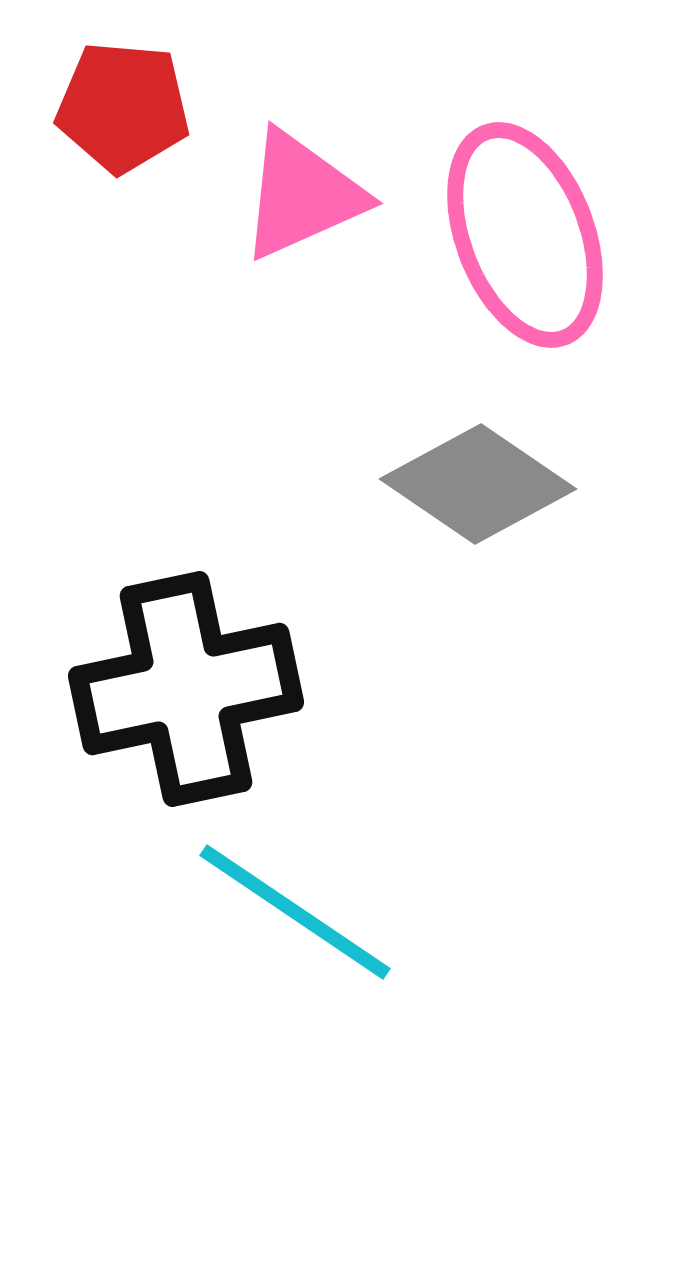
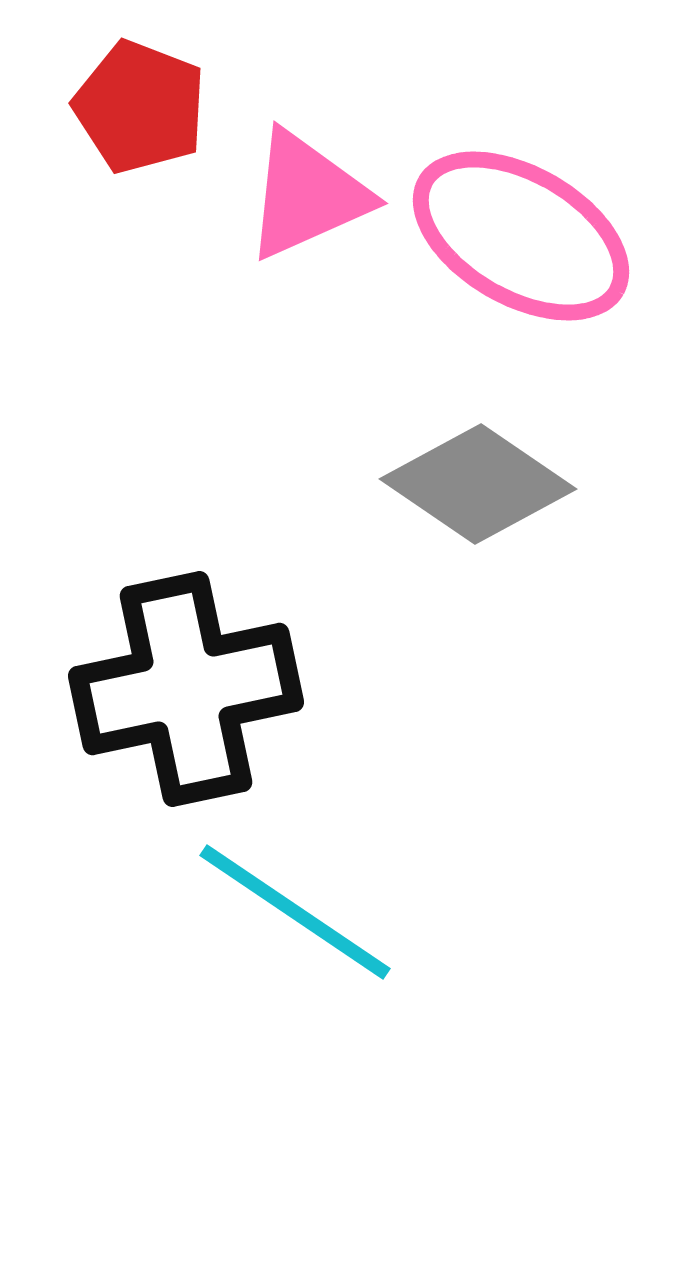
red pentagon: moved 17 px right; rotated 16 degrees clockwise
pink triangle: moved 5 px right
pink ellipse: moved 4 px left, 1 px down; rotated 39 degrees counterclockwise
